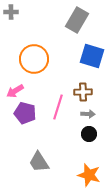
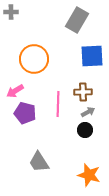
blue square: rotated 20 degrees counterclockwise
pink line: moved 3 px up; rotated 15 degrees counterclockwise
gray arrow: moved 2 px up; rotated 32 degrees counterclockwise
black circle: moved 4 px left, 4 px up
